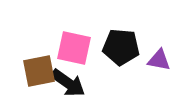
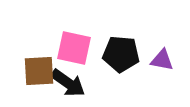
black pentagon: moved 7 px down
purple triangle: moved 3 px right
brown square: rotated 8 degrees clockwise
